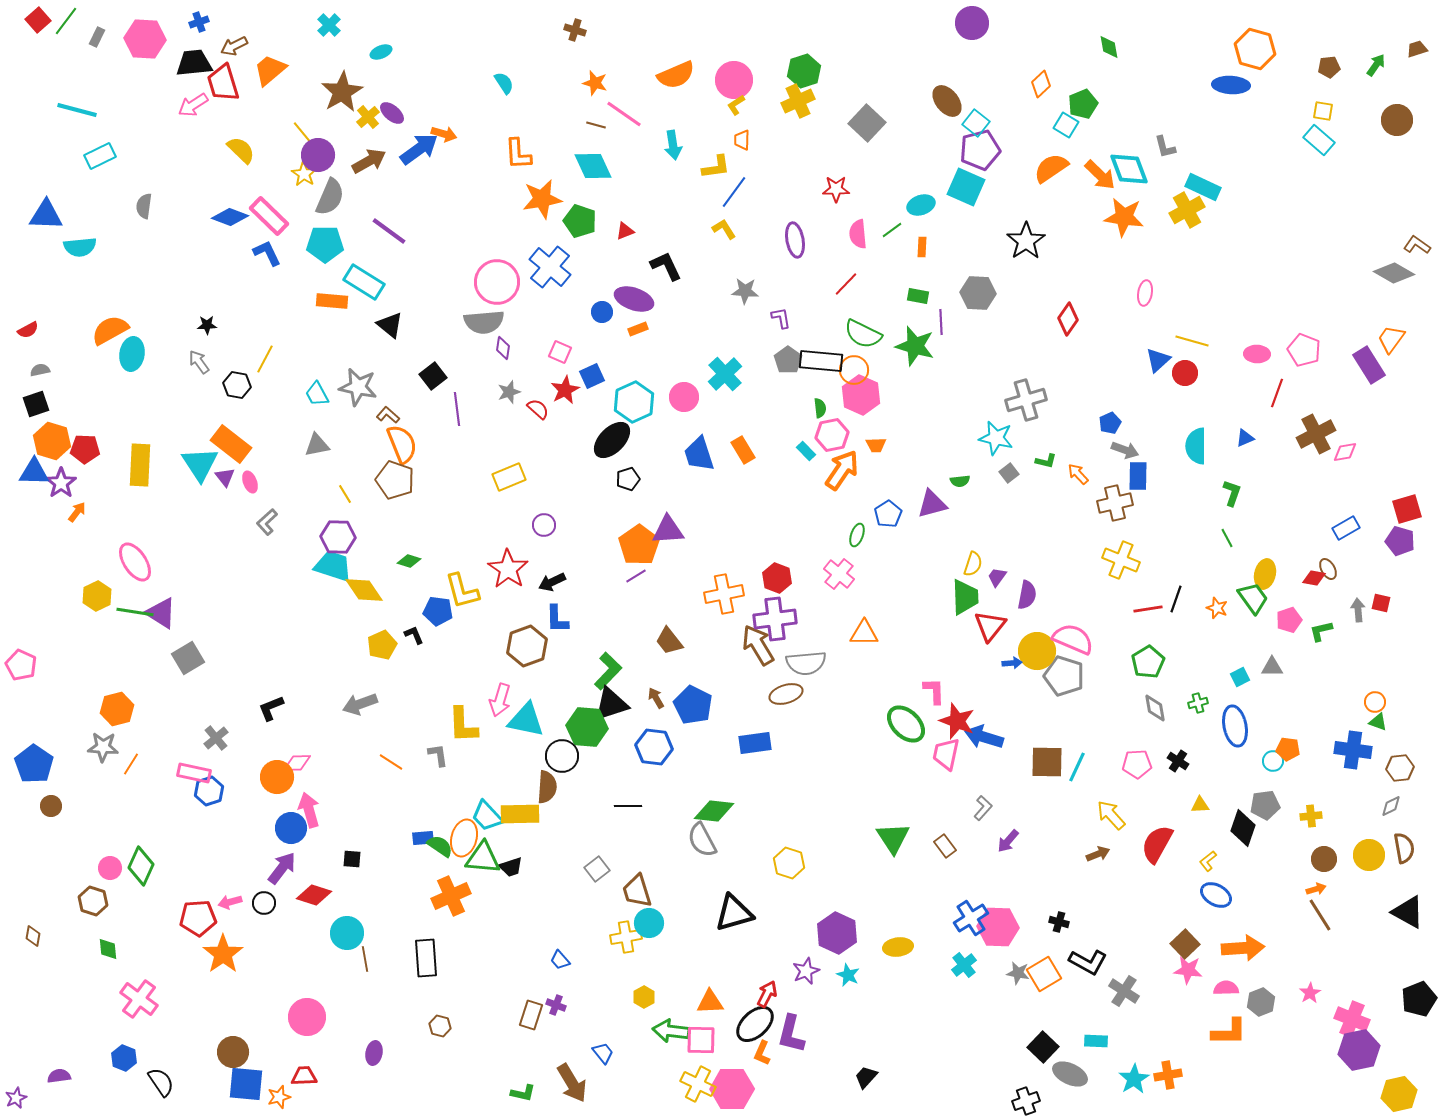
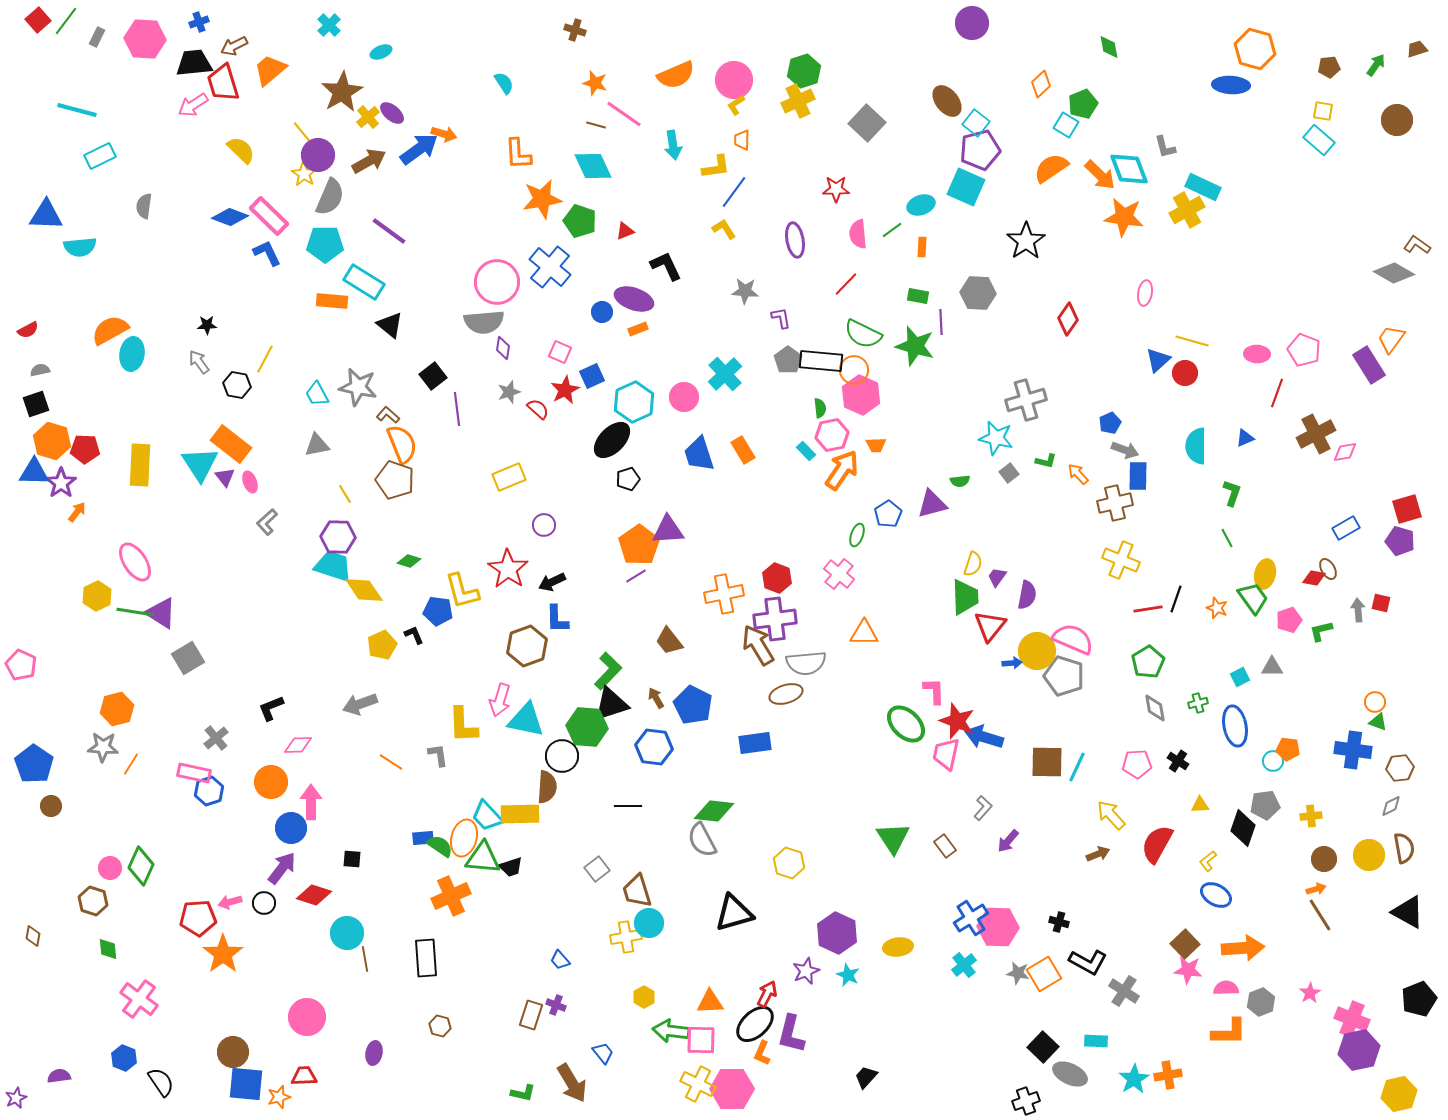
pink diamond at (297, 763): moved 1 px right, 18 px up
orange circle at (277, 777): moved 6 px left, 5 px down
pink arrow at (309, 810): moved 2 px right, 8 px up; rotated 16 degrees clockwise
